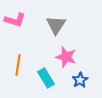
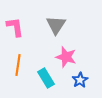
pink L-shape: moved 7 px down; rotated 115 degrees counterclockwise
